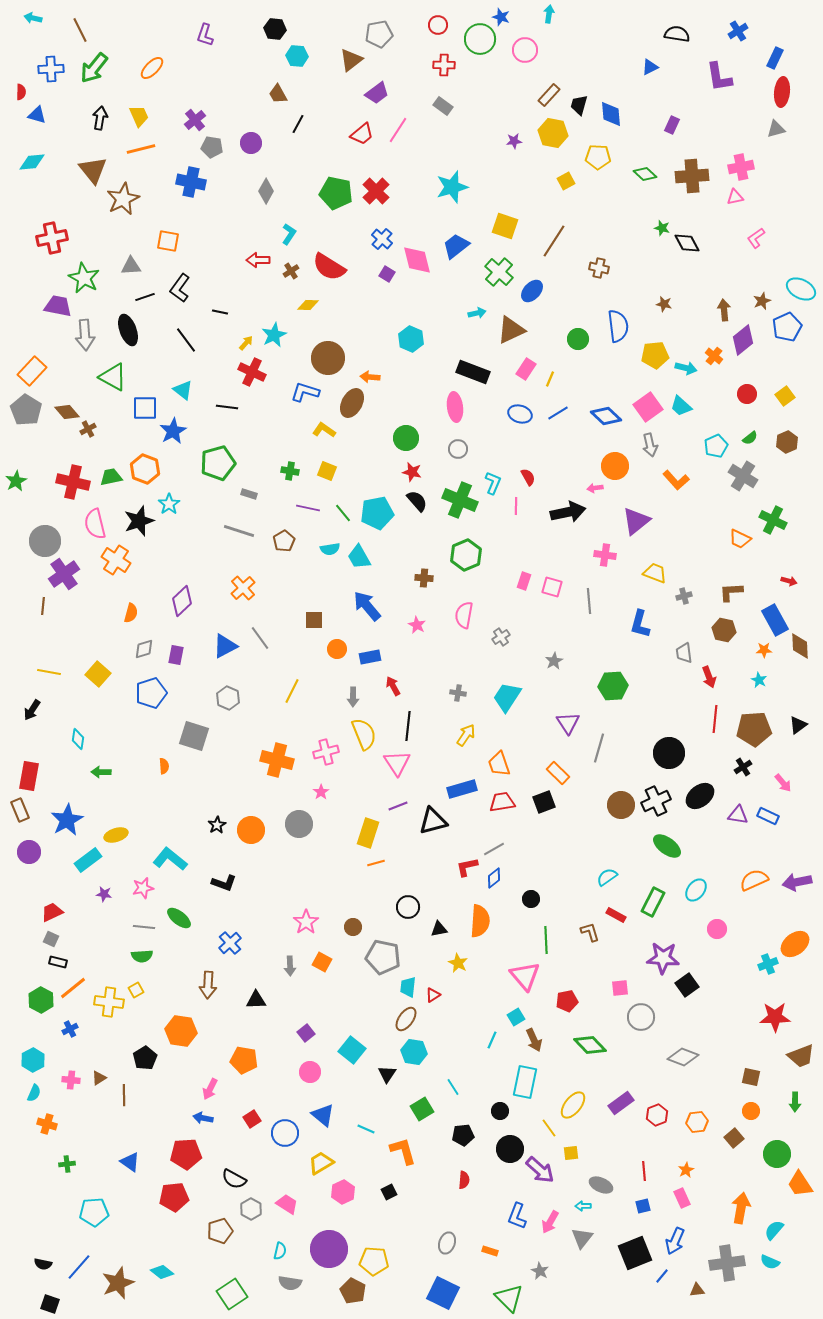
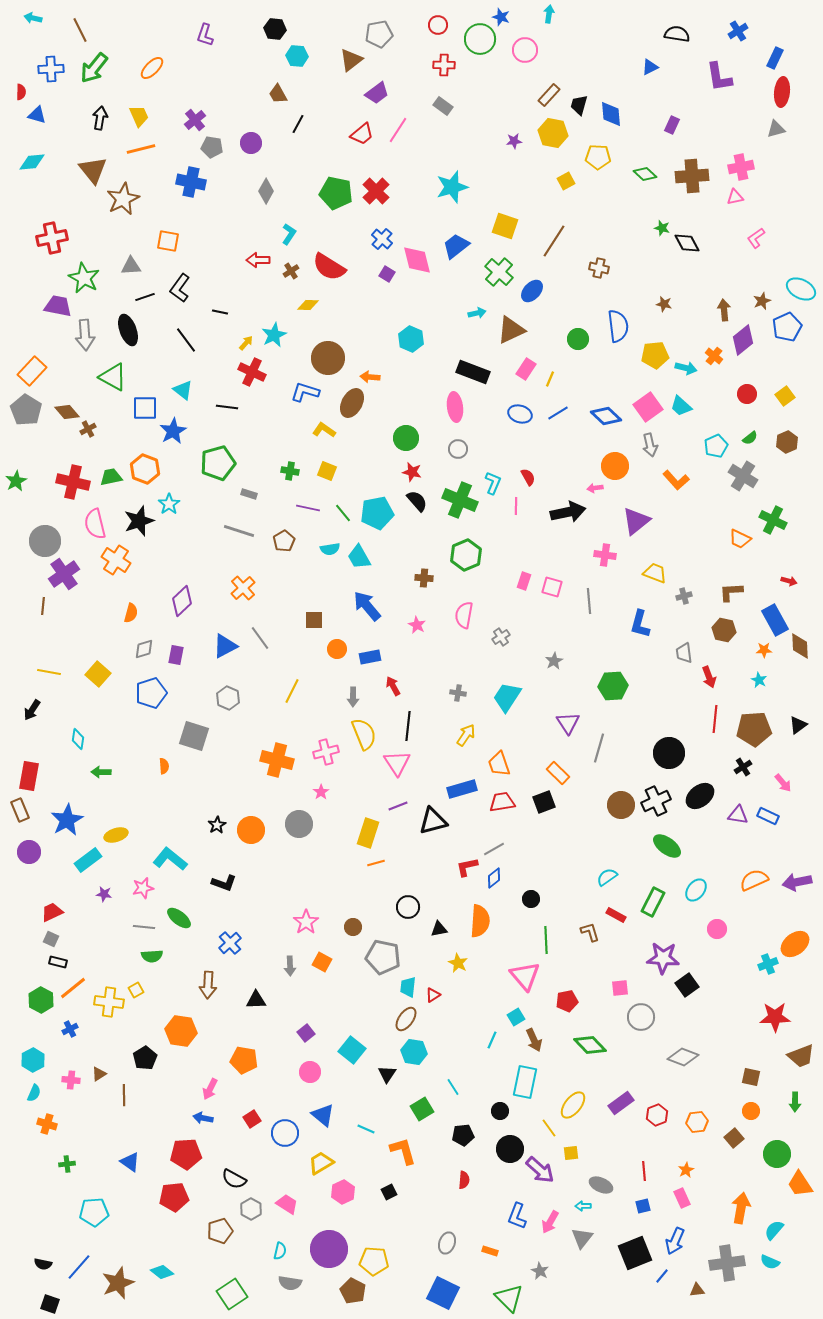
green semicircle at (142, 956): moved 10 px right
brown triangle at (99, 1078): moved 4 px up
